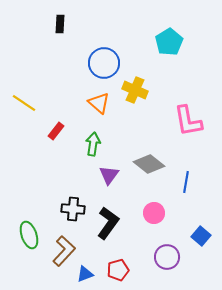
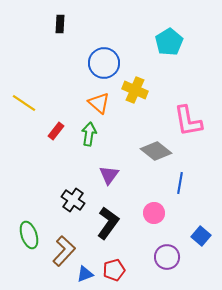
green arrow: moved 4 px left, 10 px up
gray diamond: moved 7 px right, 13 px up
blue line: moved 6 px left, 1 px down
black cross: moved 9 px up; rotated 30 degrees clockwise
red pentagon: moved 4 px left
